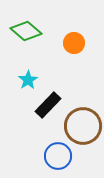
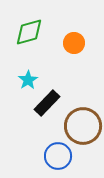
green diamond: moved 3 px right, 1 px down; rotated 56 degrees counterclockwise
black rectangle: moved 1 px left, 2 px up
